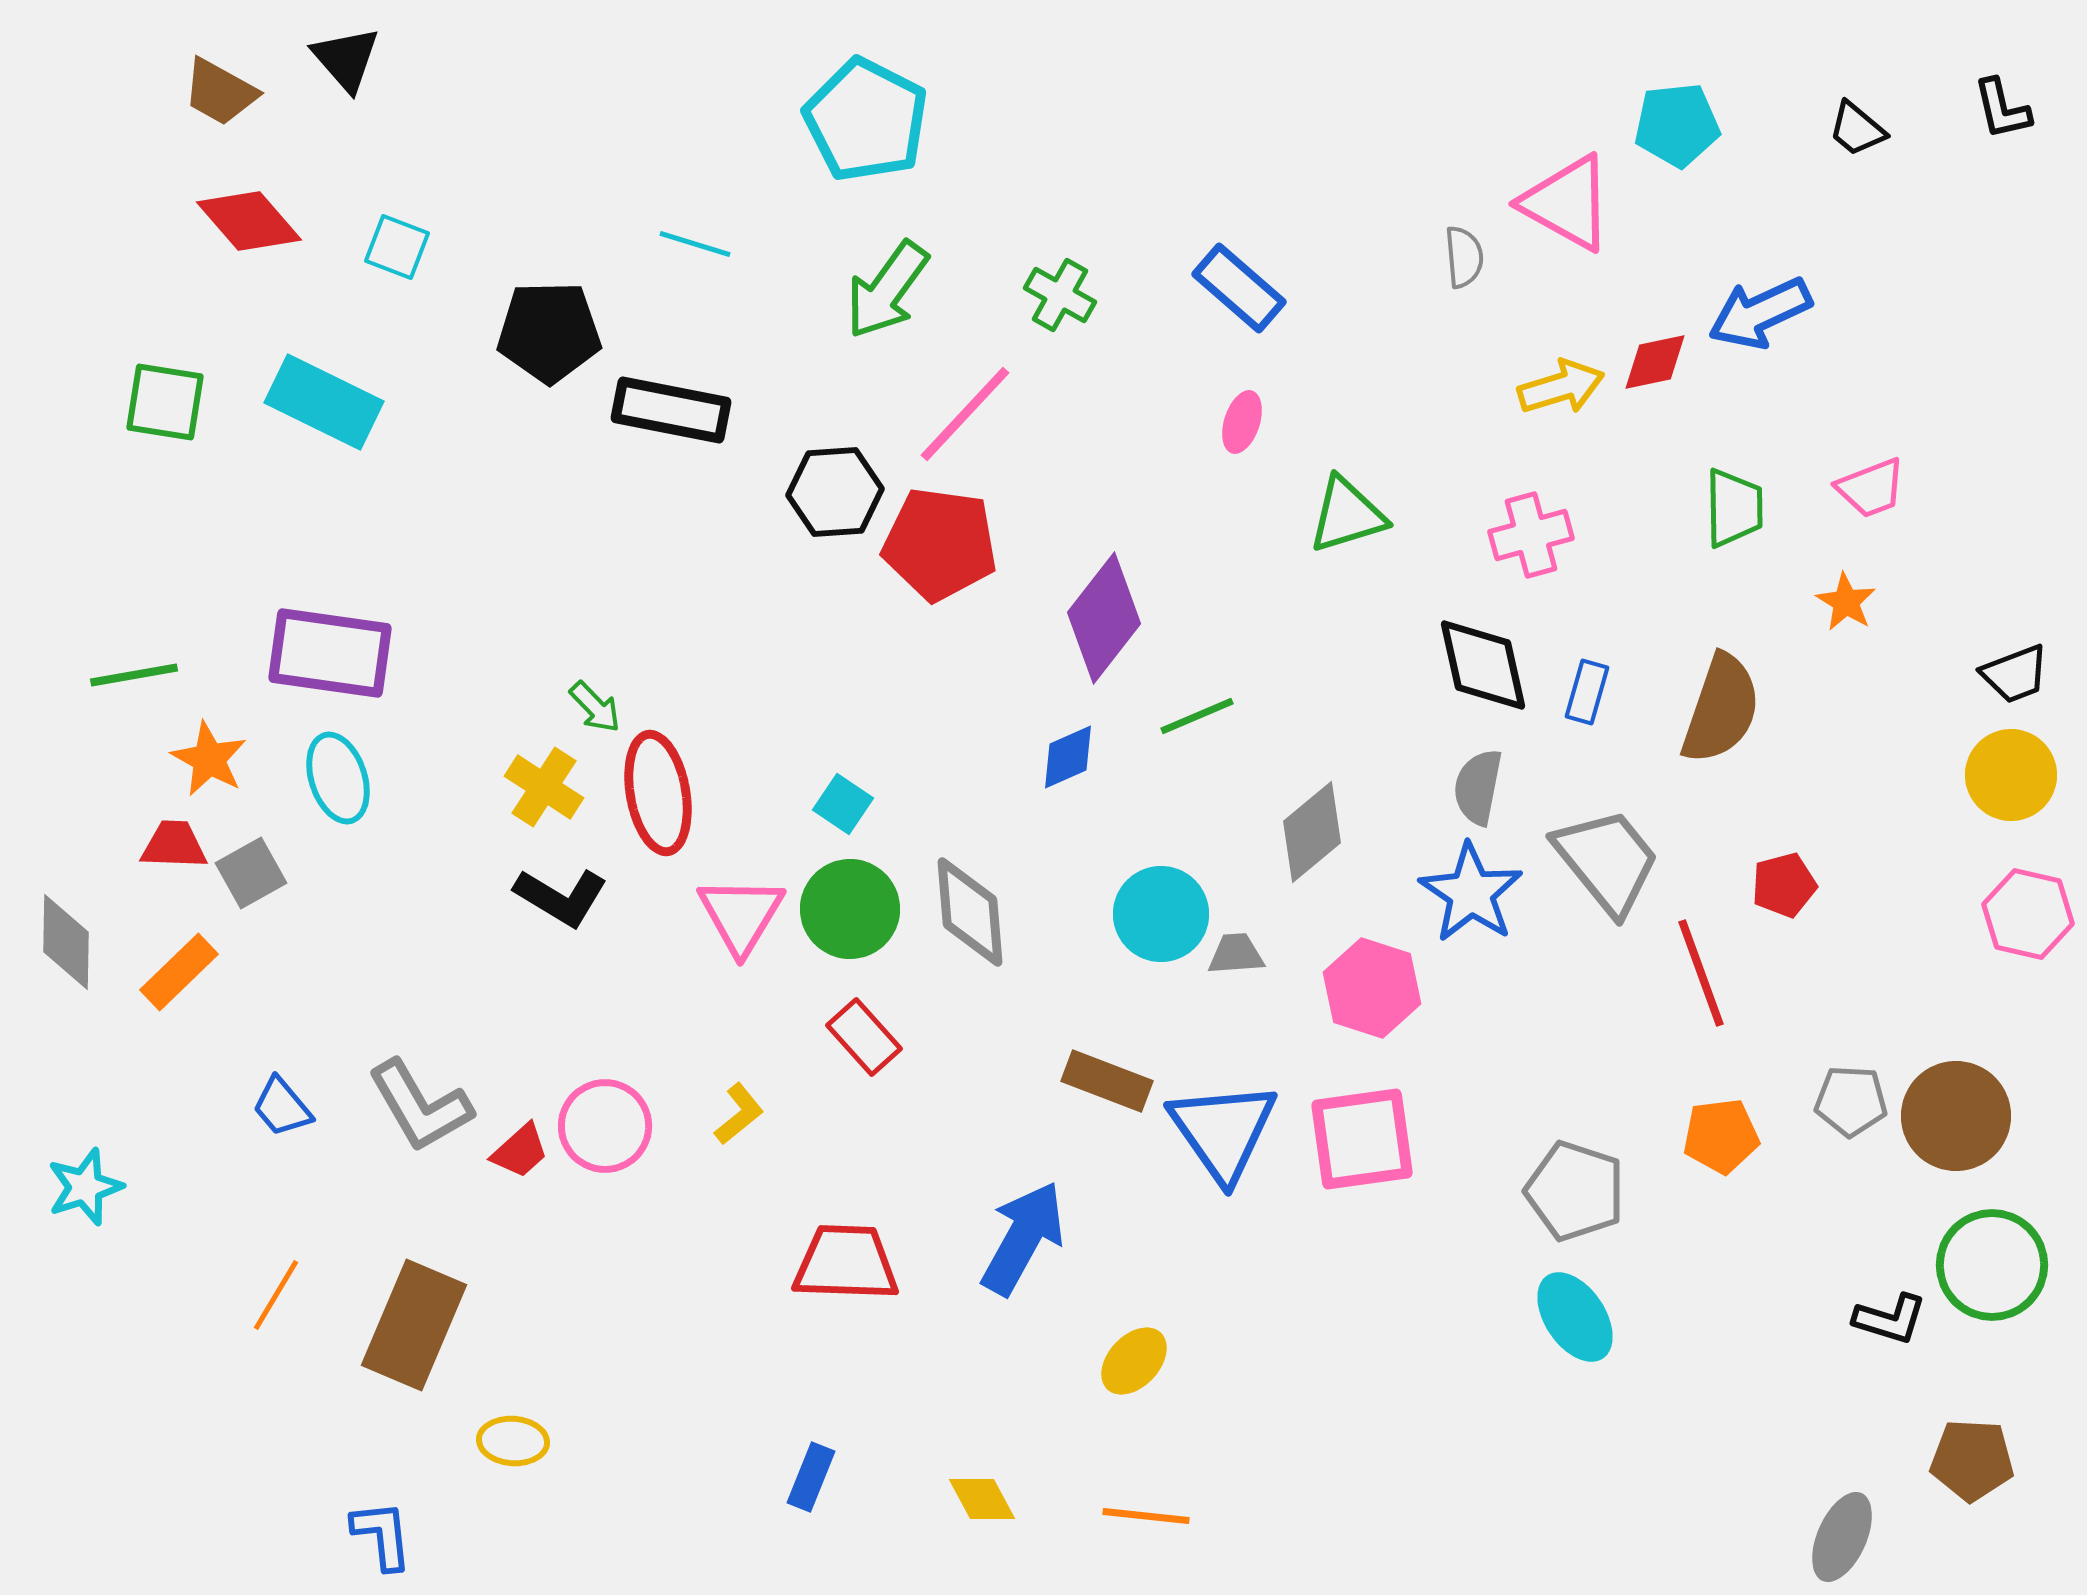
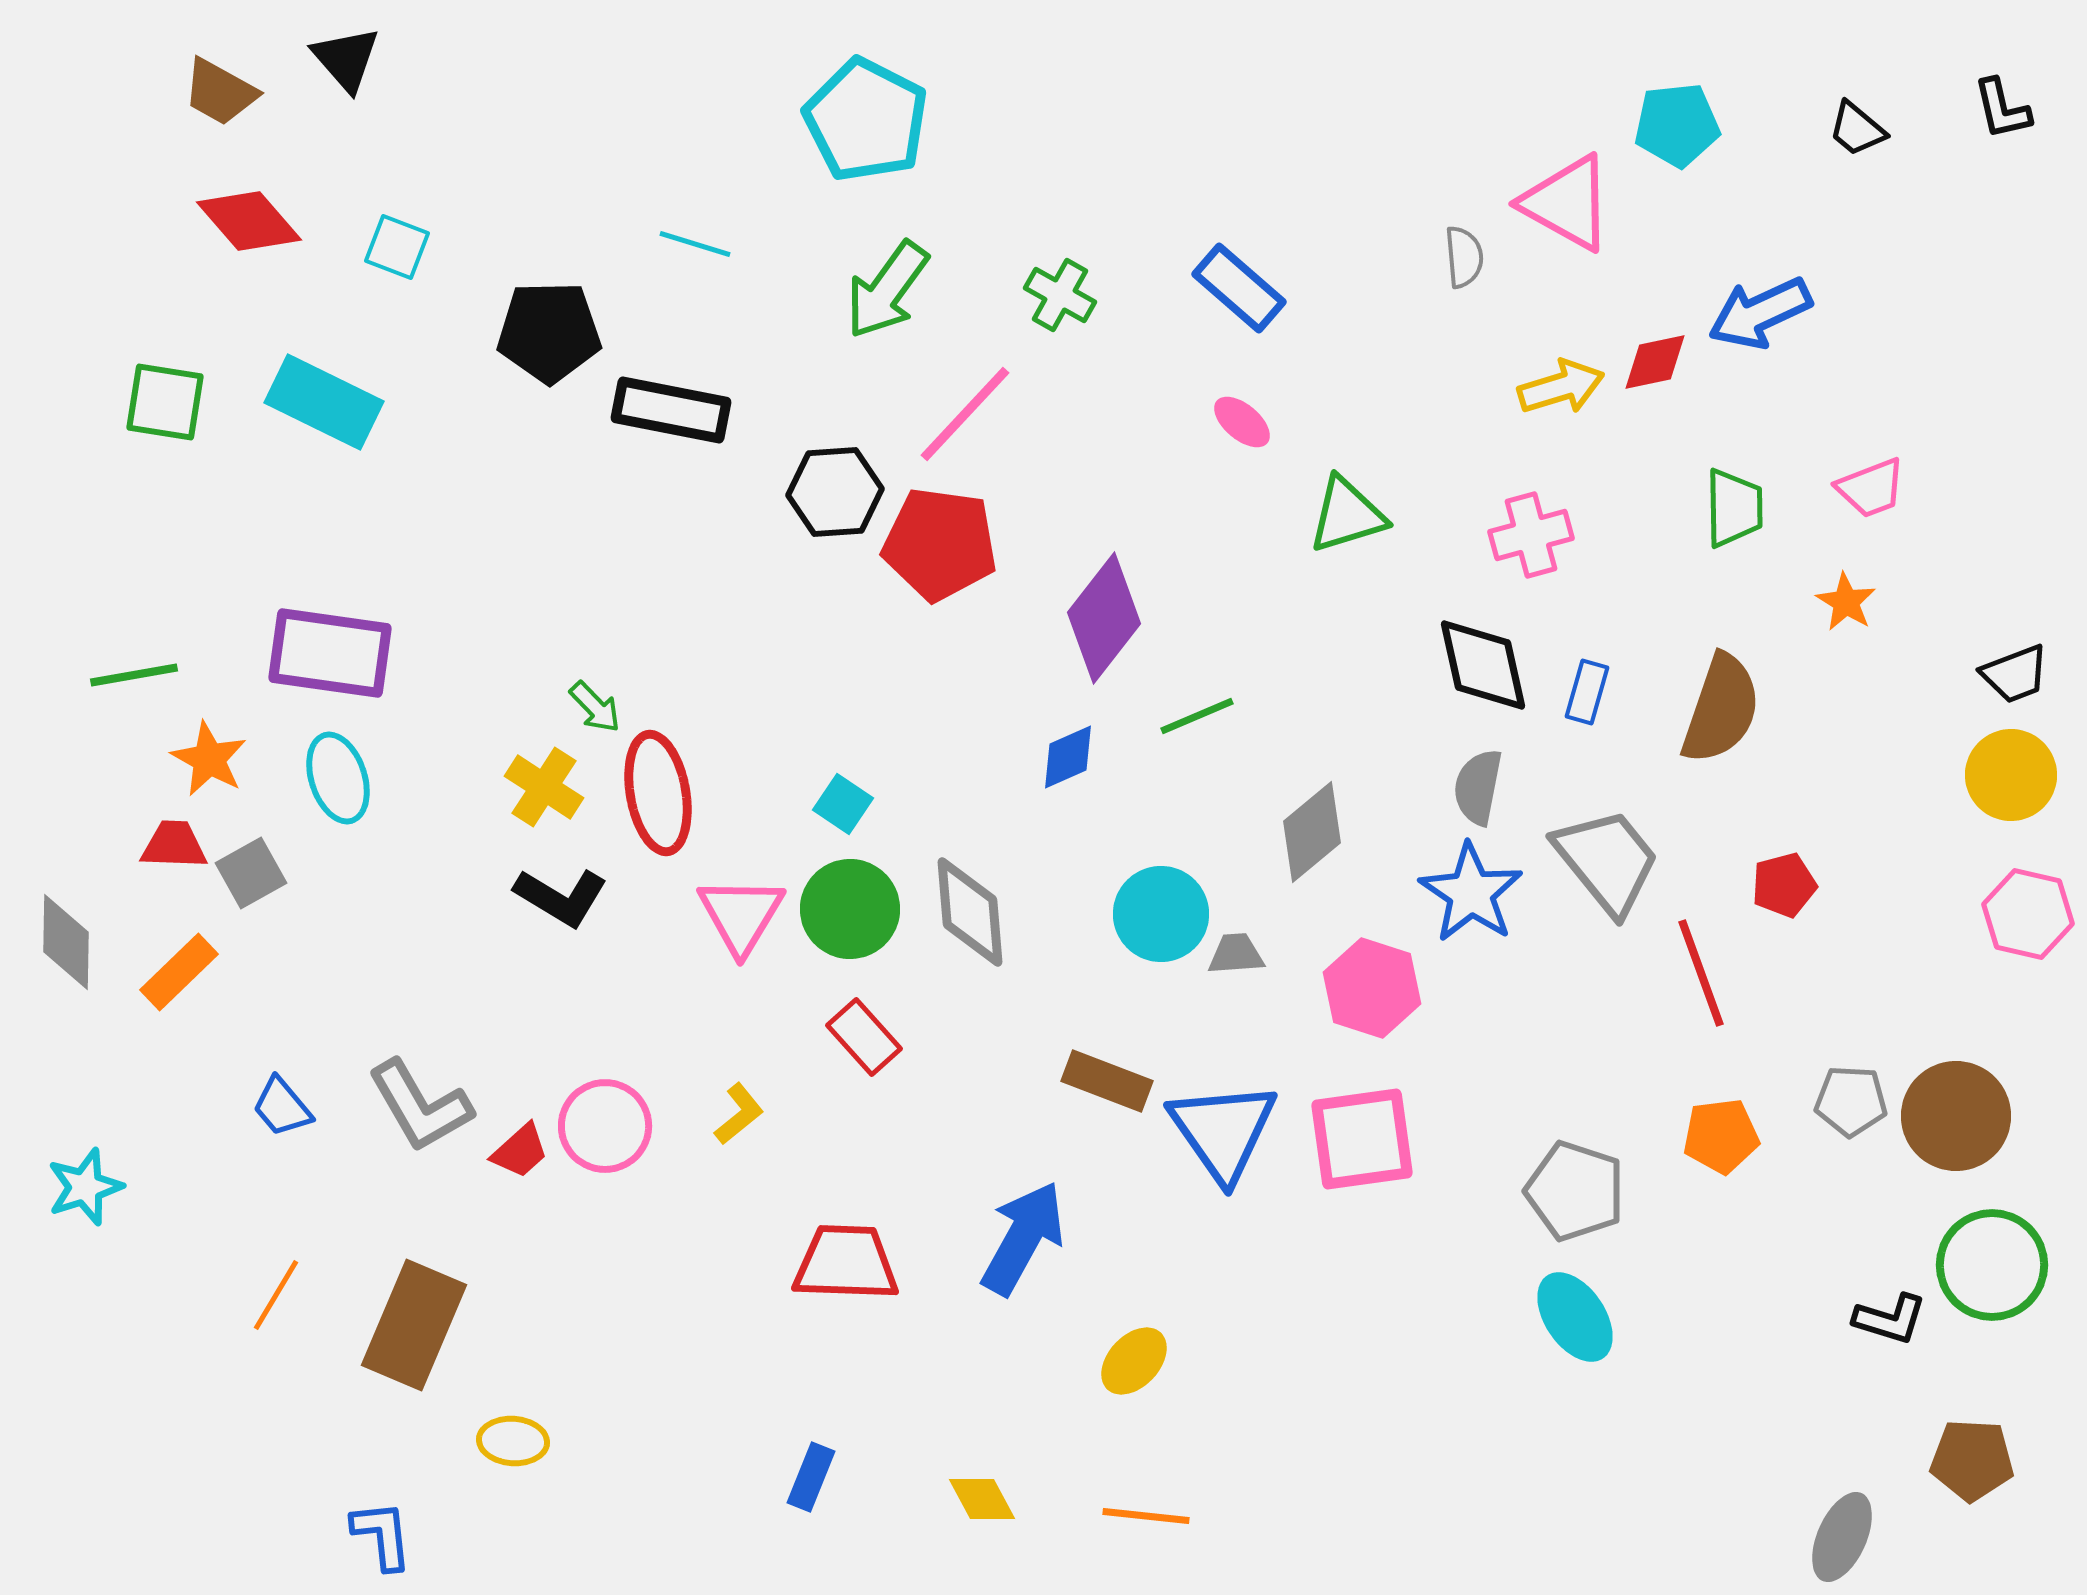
pink ellipse at (1242, 422): rotated 68 degrees counterclockwise
